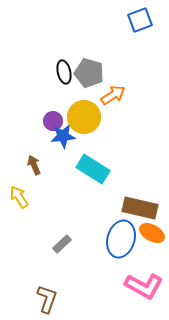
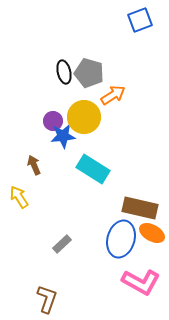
pink L-shape: moved 3 px left, 4 px up
